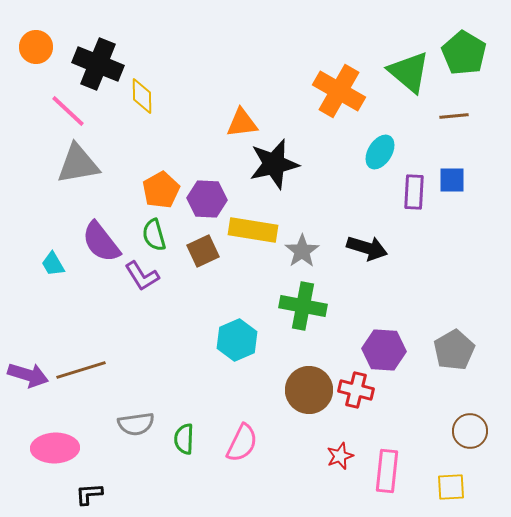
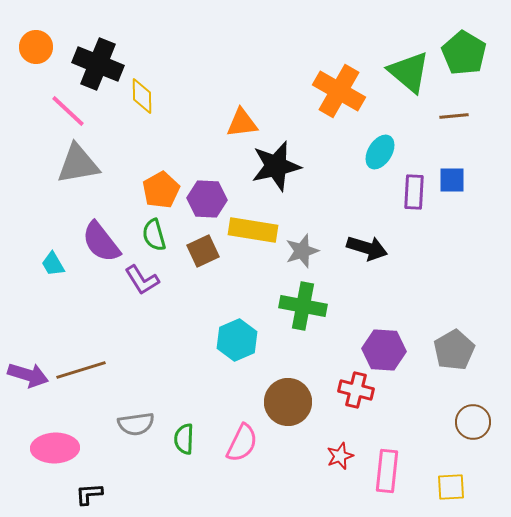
black star at (274, 164): moved 2 px right, 2 px down
gray star at (302, 251): rotated 16 degrees clockwise
purple L-shape at (142, 276): moved 4 px down
brown circle at (309, 390): moved 21 px left, 12 px down
brown circle at (470, 431): moved 3 px right, 9 px up
